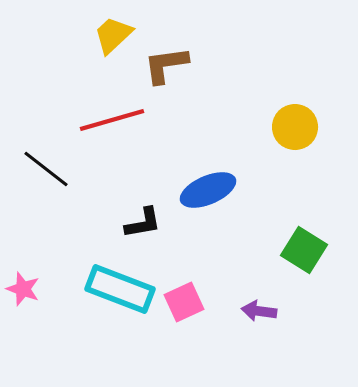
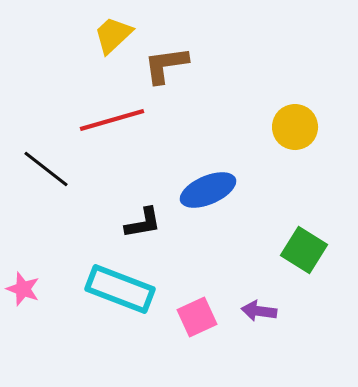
pink square: moved 13 px right, 15 px down
